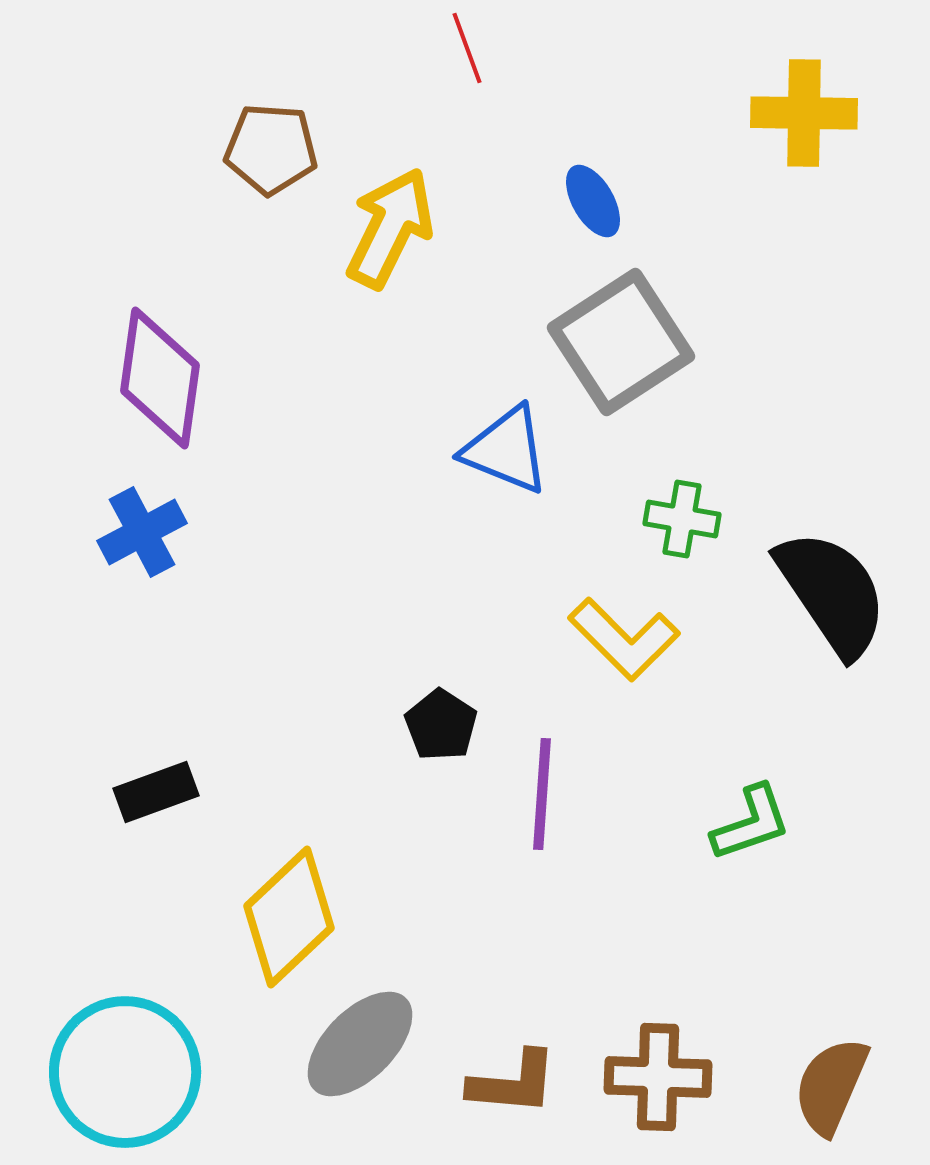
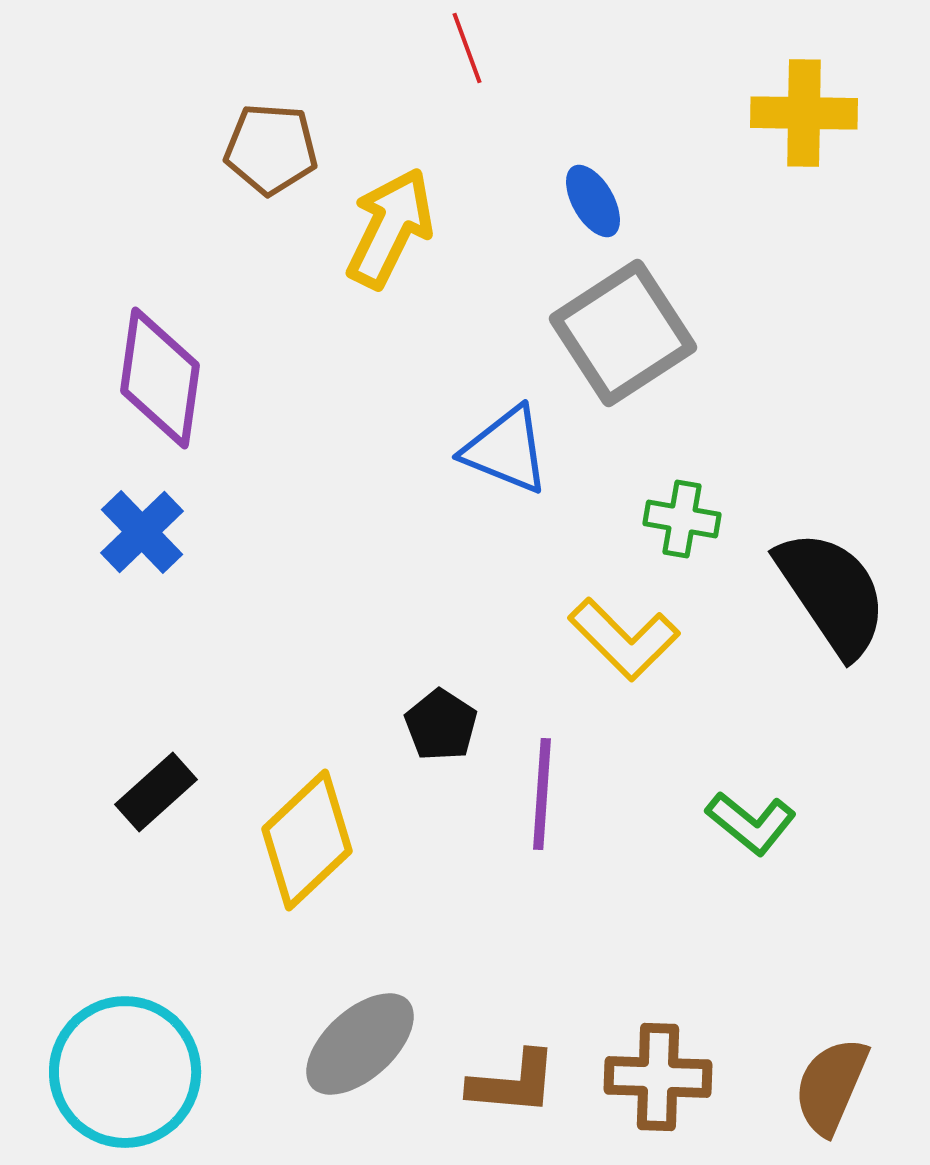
gray square: moved 2 px right, 9 px up
blue cross: rotated 16 degrees counterclockwise
black rectangle: rotated 22 degrees counterclockwise
green L-shape: rotated 58 degrees clockwise
yellow diamond: moved 18 px right, 77 px up
gray ellipse: rotated 3 degrees clockwise
